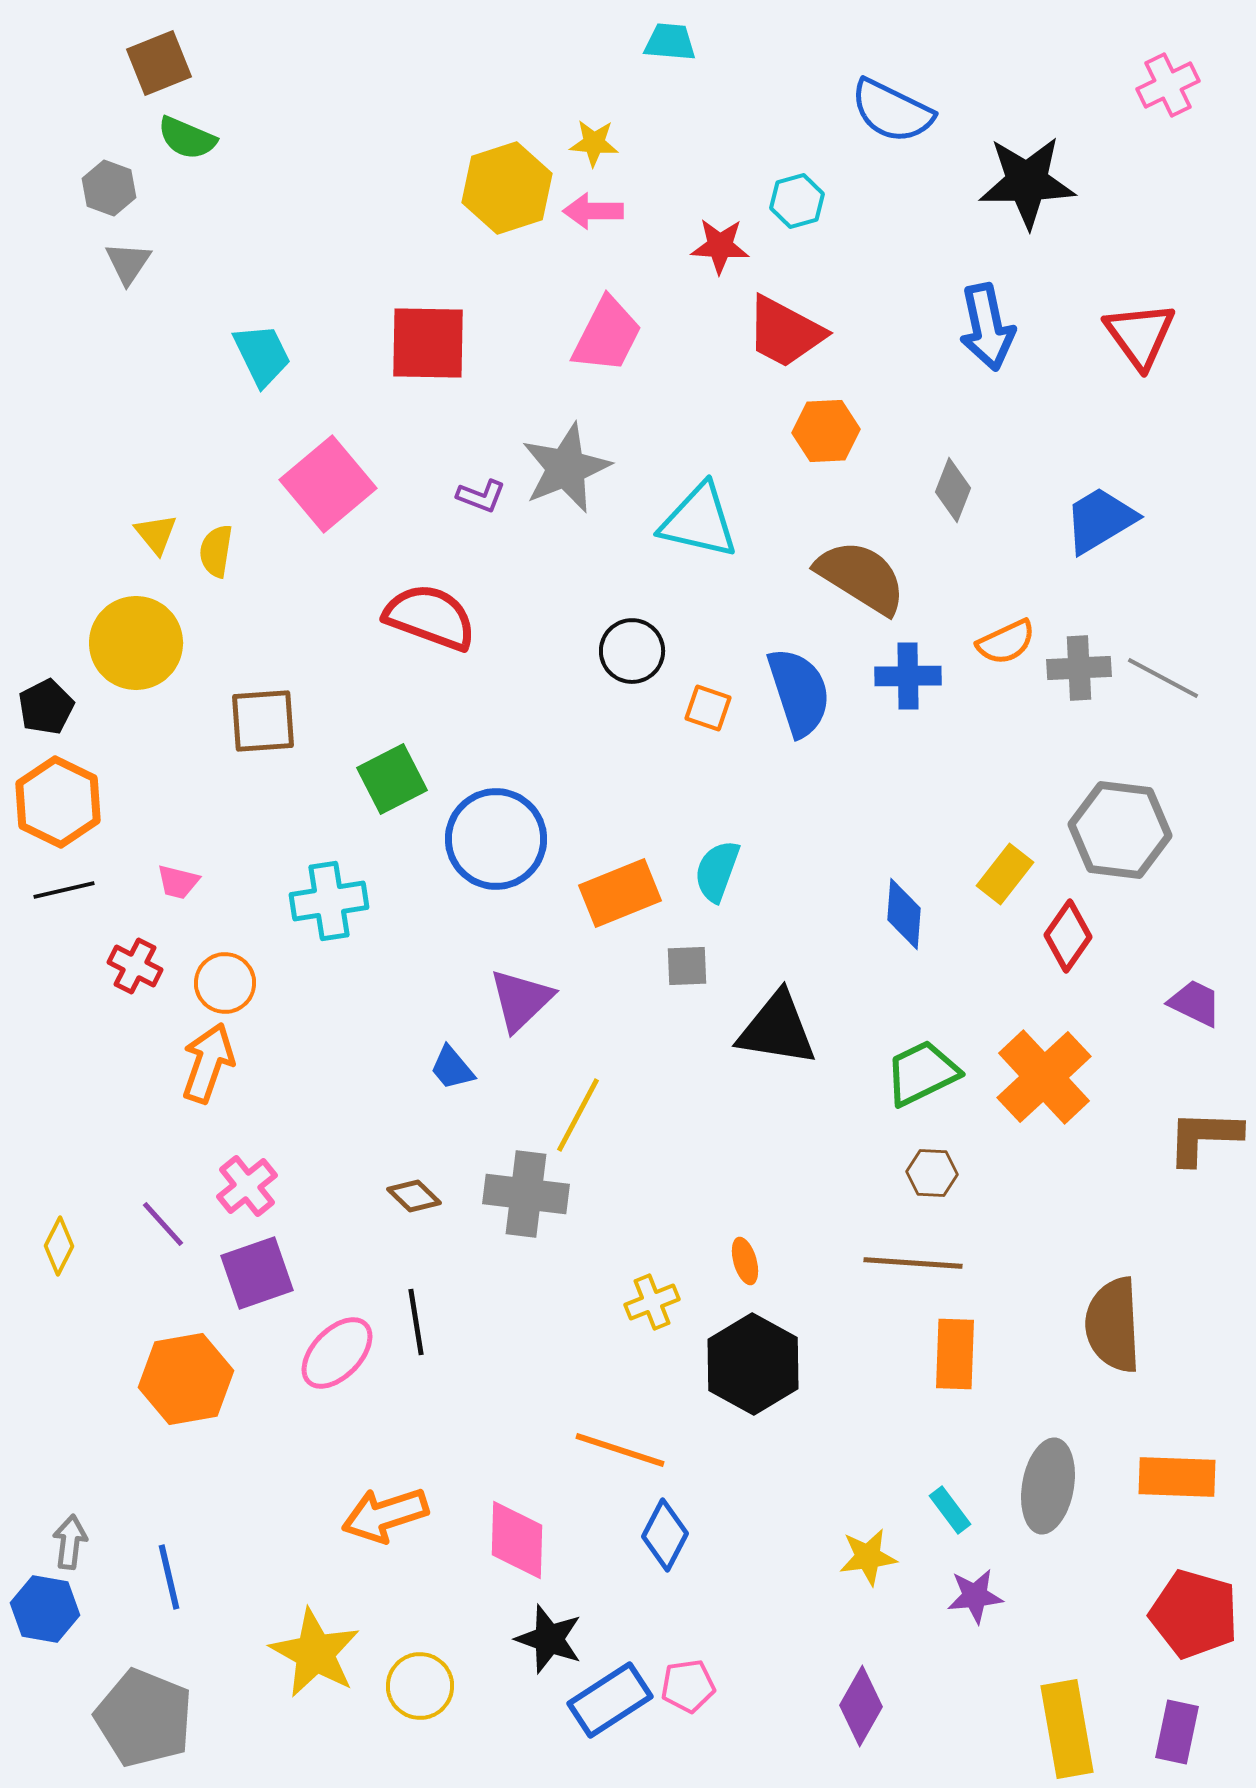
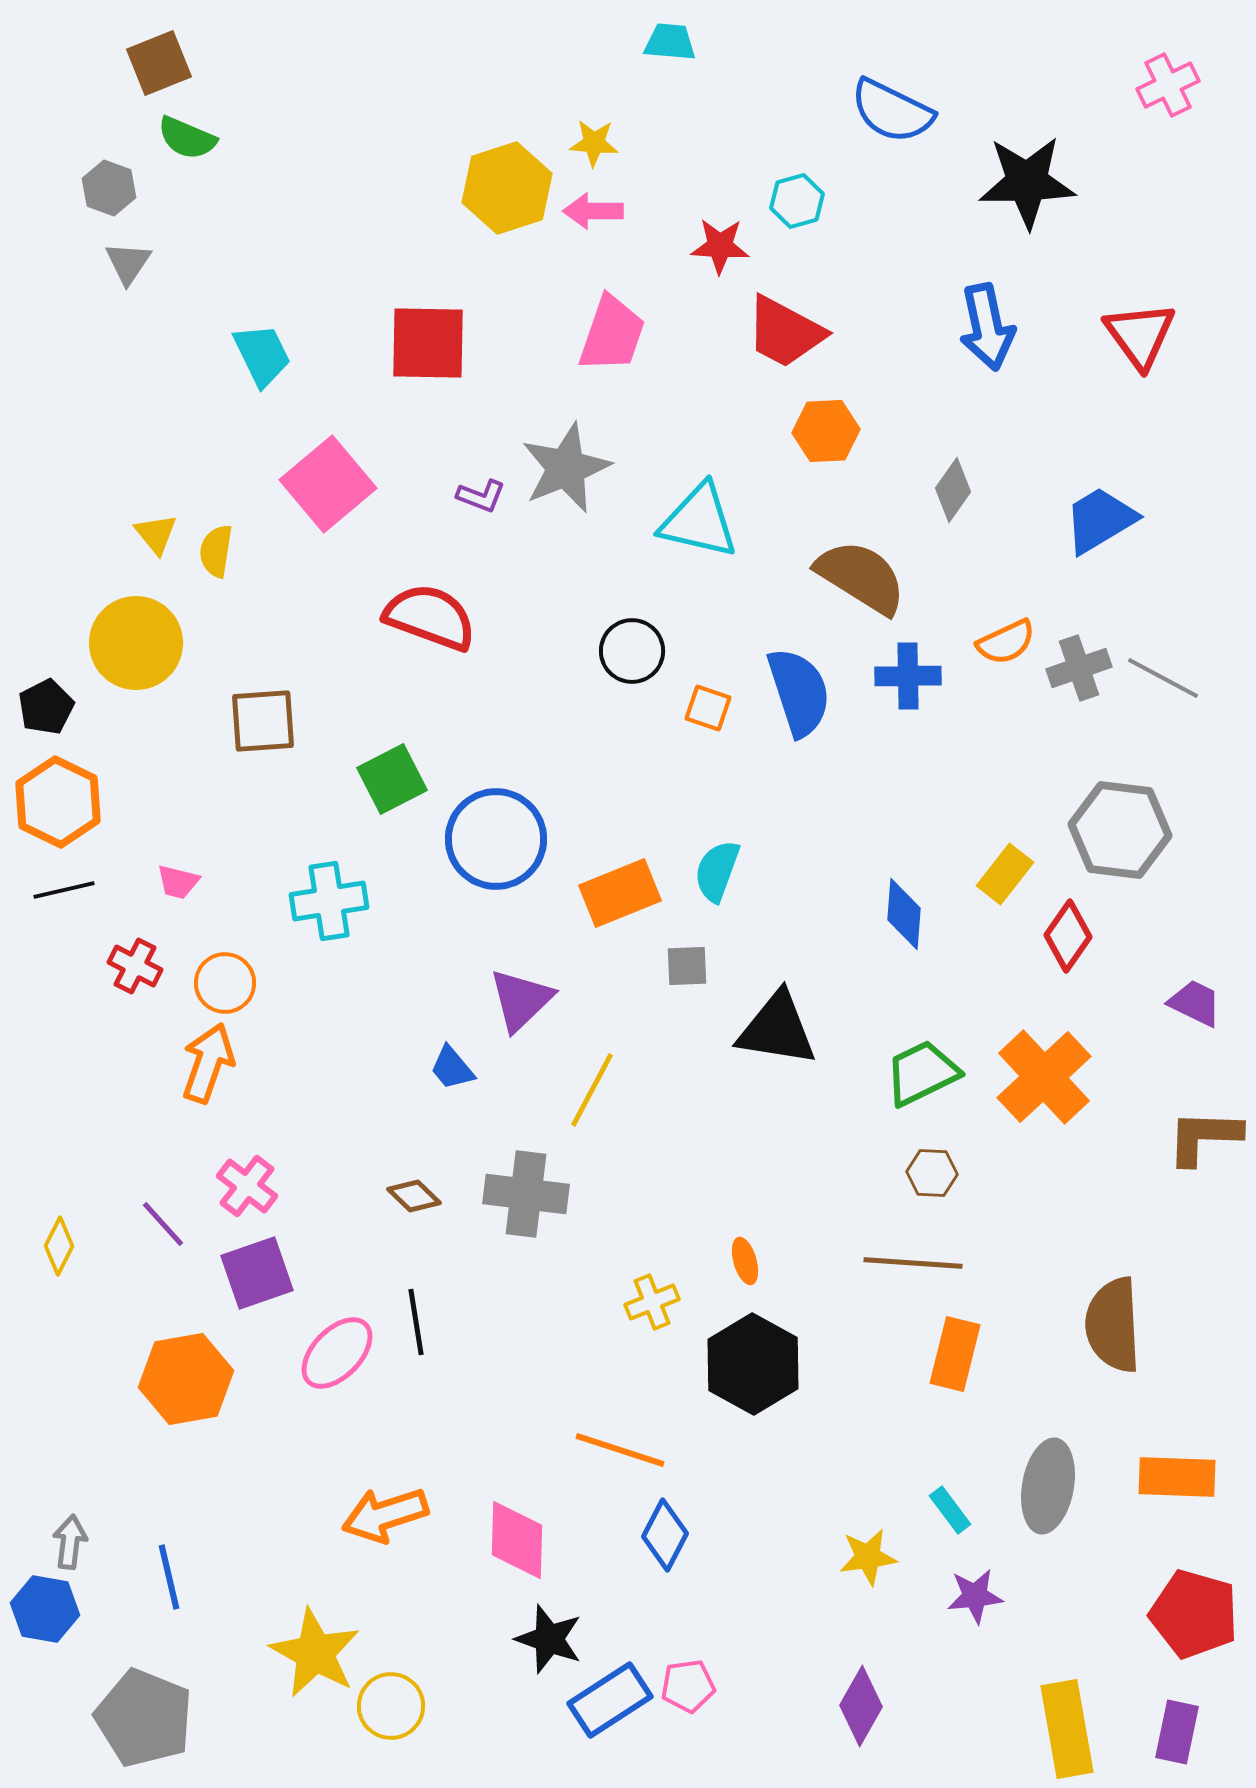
pink trapezoid at (607, 335): moved 5 px right, 1 px up; rotated 8 degrees counterclockwise
gray diamond at (953, 490): rotated 14 degrees clockwise
gray cross at (1079, 668): rotated 16 degrees counterclockwise
yellow line at (578, 1115): moved 14 px right, 25 px up
pink cross at (247, 1186): rotated 14 degrees counterclockwise
orange rectangle at (955, 1354): rotated 12 degrees clockwise
yellow circle at (420, 1686): moved 29 px left, 20 px down
